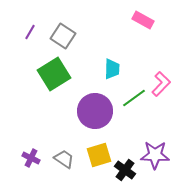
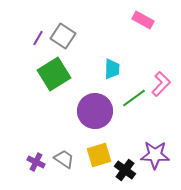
purple line: moved 8 px right, 6 px down
purple cross: moved 5 px right, 4 px down
